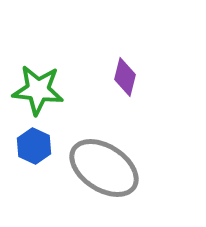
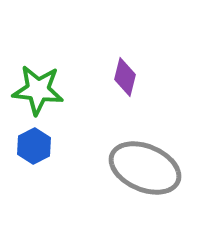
blue hexagon: rotated 8 degrees clockwise
gray ellipse: moved 41 px right; rotated 10 degrees counterclockwise
